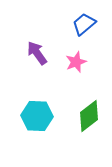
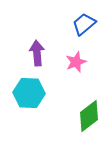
purple arrow: rotated 30 degrees clockwise
cyan hexagon: moved 8 px left, 23 px up
